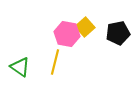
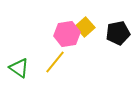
pink hexagon: rotated 20 degrees counterclockwise
yellow line: rotated 25 degrees clockwise
green triangle: moved 1 px left, 1 px down
